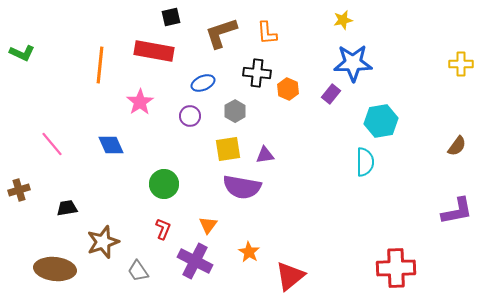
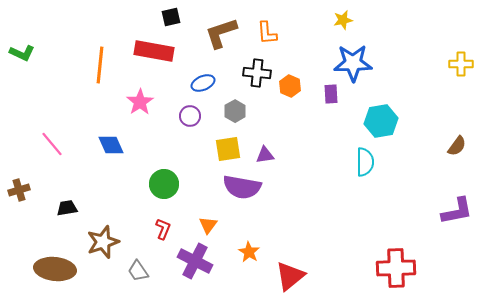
orange hexagon: moved 2 px right, 3 px up
purple rectangle: rotated 42 degrees counterclockwise
